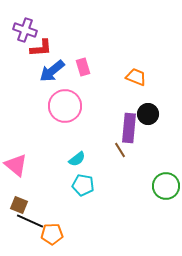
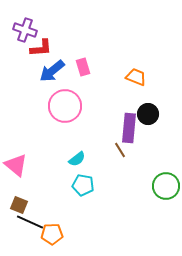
black line: moved 1 px down
